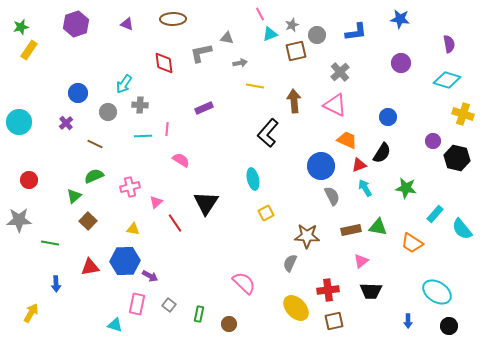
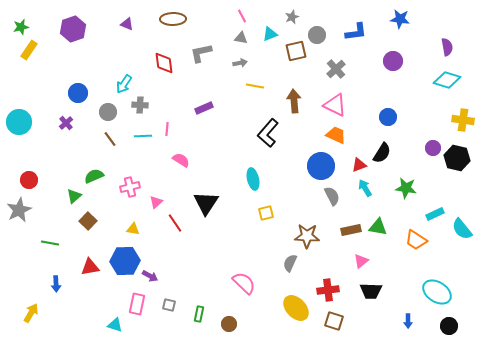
pink line at (260, 14): moved 18 px left, 2 px down
purple hexagon at (76, 24): moved 3 px left, 5 px down
gray star at (292, 25): moved 8 px up
gray triangle at (227, 38): moved 14 px right
purple semicircle at (449, 44): moved 2 px left, 3 px down
purple circle at (401, 63): moved 8 px left, 2 px up
gray cross at (340, 72): moved 4 px left, 3 px up
yellow cross at (463, 114): moved 6 px down; rotated 10 degrees counterclockwise
orange trapezoid at (347, 140): moved 11 px left, 5 px up
purple circle at (433, 141): moved 7 px down
brown line at (95, 144): moved 15 px right, 5 px up; rotated 28 degrees clockwise
yellow square at (266, 213): rotated 14 degrees clockwise
cyan rectangle at (435, 214): rotated 24 degrees clockwise
gray star at (19, 220): moved 10 px up; rotated 25 degrees counterclockwise
orange trapezoid at (412, 243): moved 4 px right, 3 px up
gray square at (169, 305): rotated 24 degrees counterclockwise
brown square at (334, 321): rotated 30 degrees clockwise
